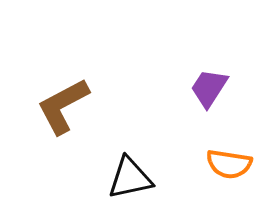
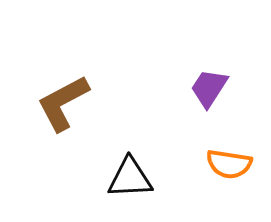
brown L-shape: moved 3 px up
black triangle: rotated 9 degrees clockwise
